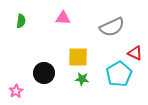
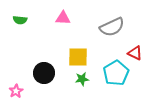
green semicircle: moved 1 px left, 1 px up; rotated 88 degrees clockwise
cyan pentagon: moved 3 px left, 1 px up
green star: rotated 16 degrees counterclockwise
